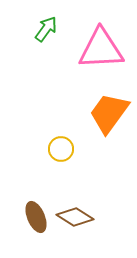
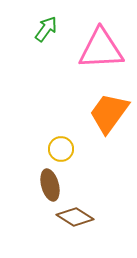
brown ellipse: moved 14 px right, 32 px up; rotated 8 degrees clockwise
